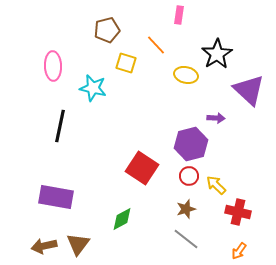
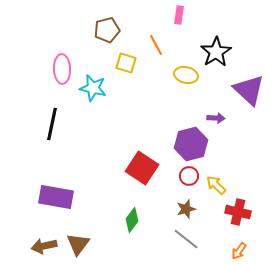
orange line: rotated 15 degrees clockwise
black star: moved 1 px left, 2 px up
pink ellipse: moved 9 px right, 3 px down
black line: moved 8 px left, 2 px up
green diamond: moved 10 px right, 1 px down; rotated 25 degrees counterclockwise
